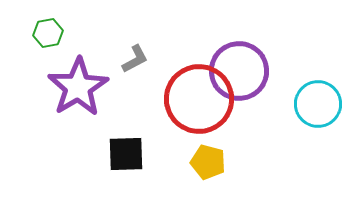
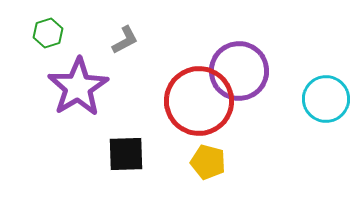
green hexagon: rotated 8 degrees counterclockwise
gray L-shape: moved 10 px left, 19 px up
red circle: moved 2 px down
cyan circle: moved 8 px right, 5 px up
